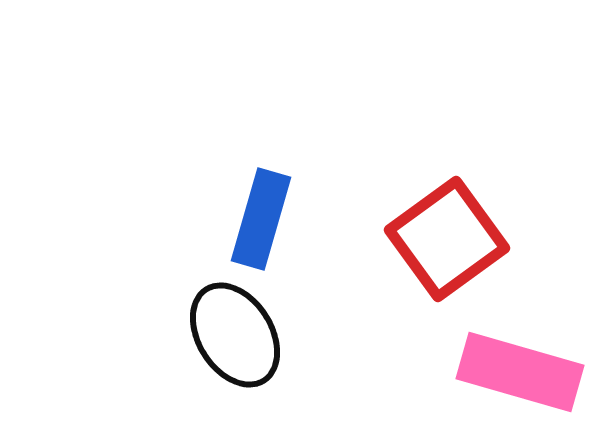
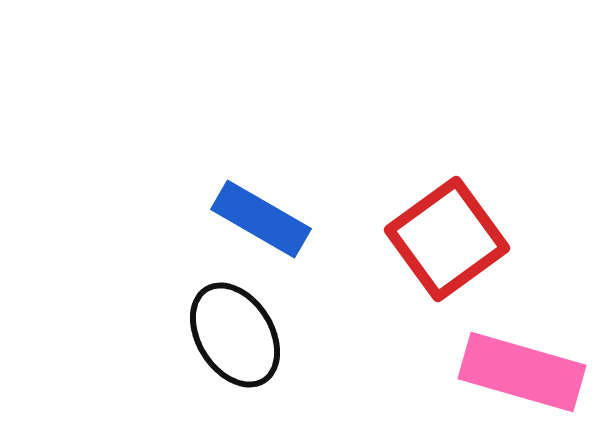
blue rectangle: rotated 76 degrees counterclockwise
pink rectangle: moved 2 px right
